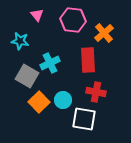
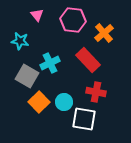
red rectangle: rotated 40 degrees counterclockwise
cyan circle: moved 1 px right, 2 px down
